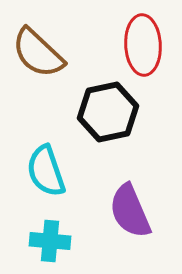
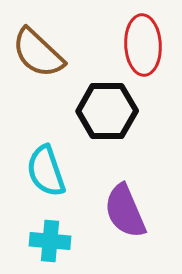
black hexagon: moved 1 px left, 1 px up; rotated 12 degrees clockwise
purple semicircle: moved 5 px left
